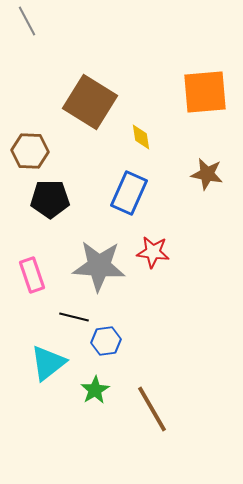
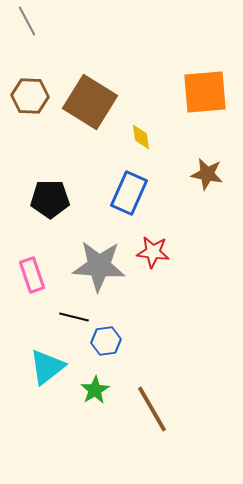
brown hexagon: moved 55 px up
cyan triangle: moved 1 px left, 4 px down
